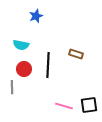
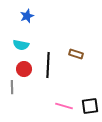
blue star: moved 9 px left
black square: moved 1 px right, 1 px down
